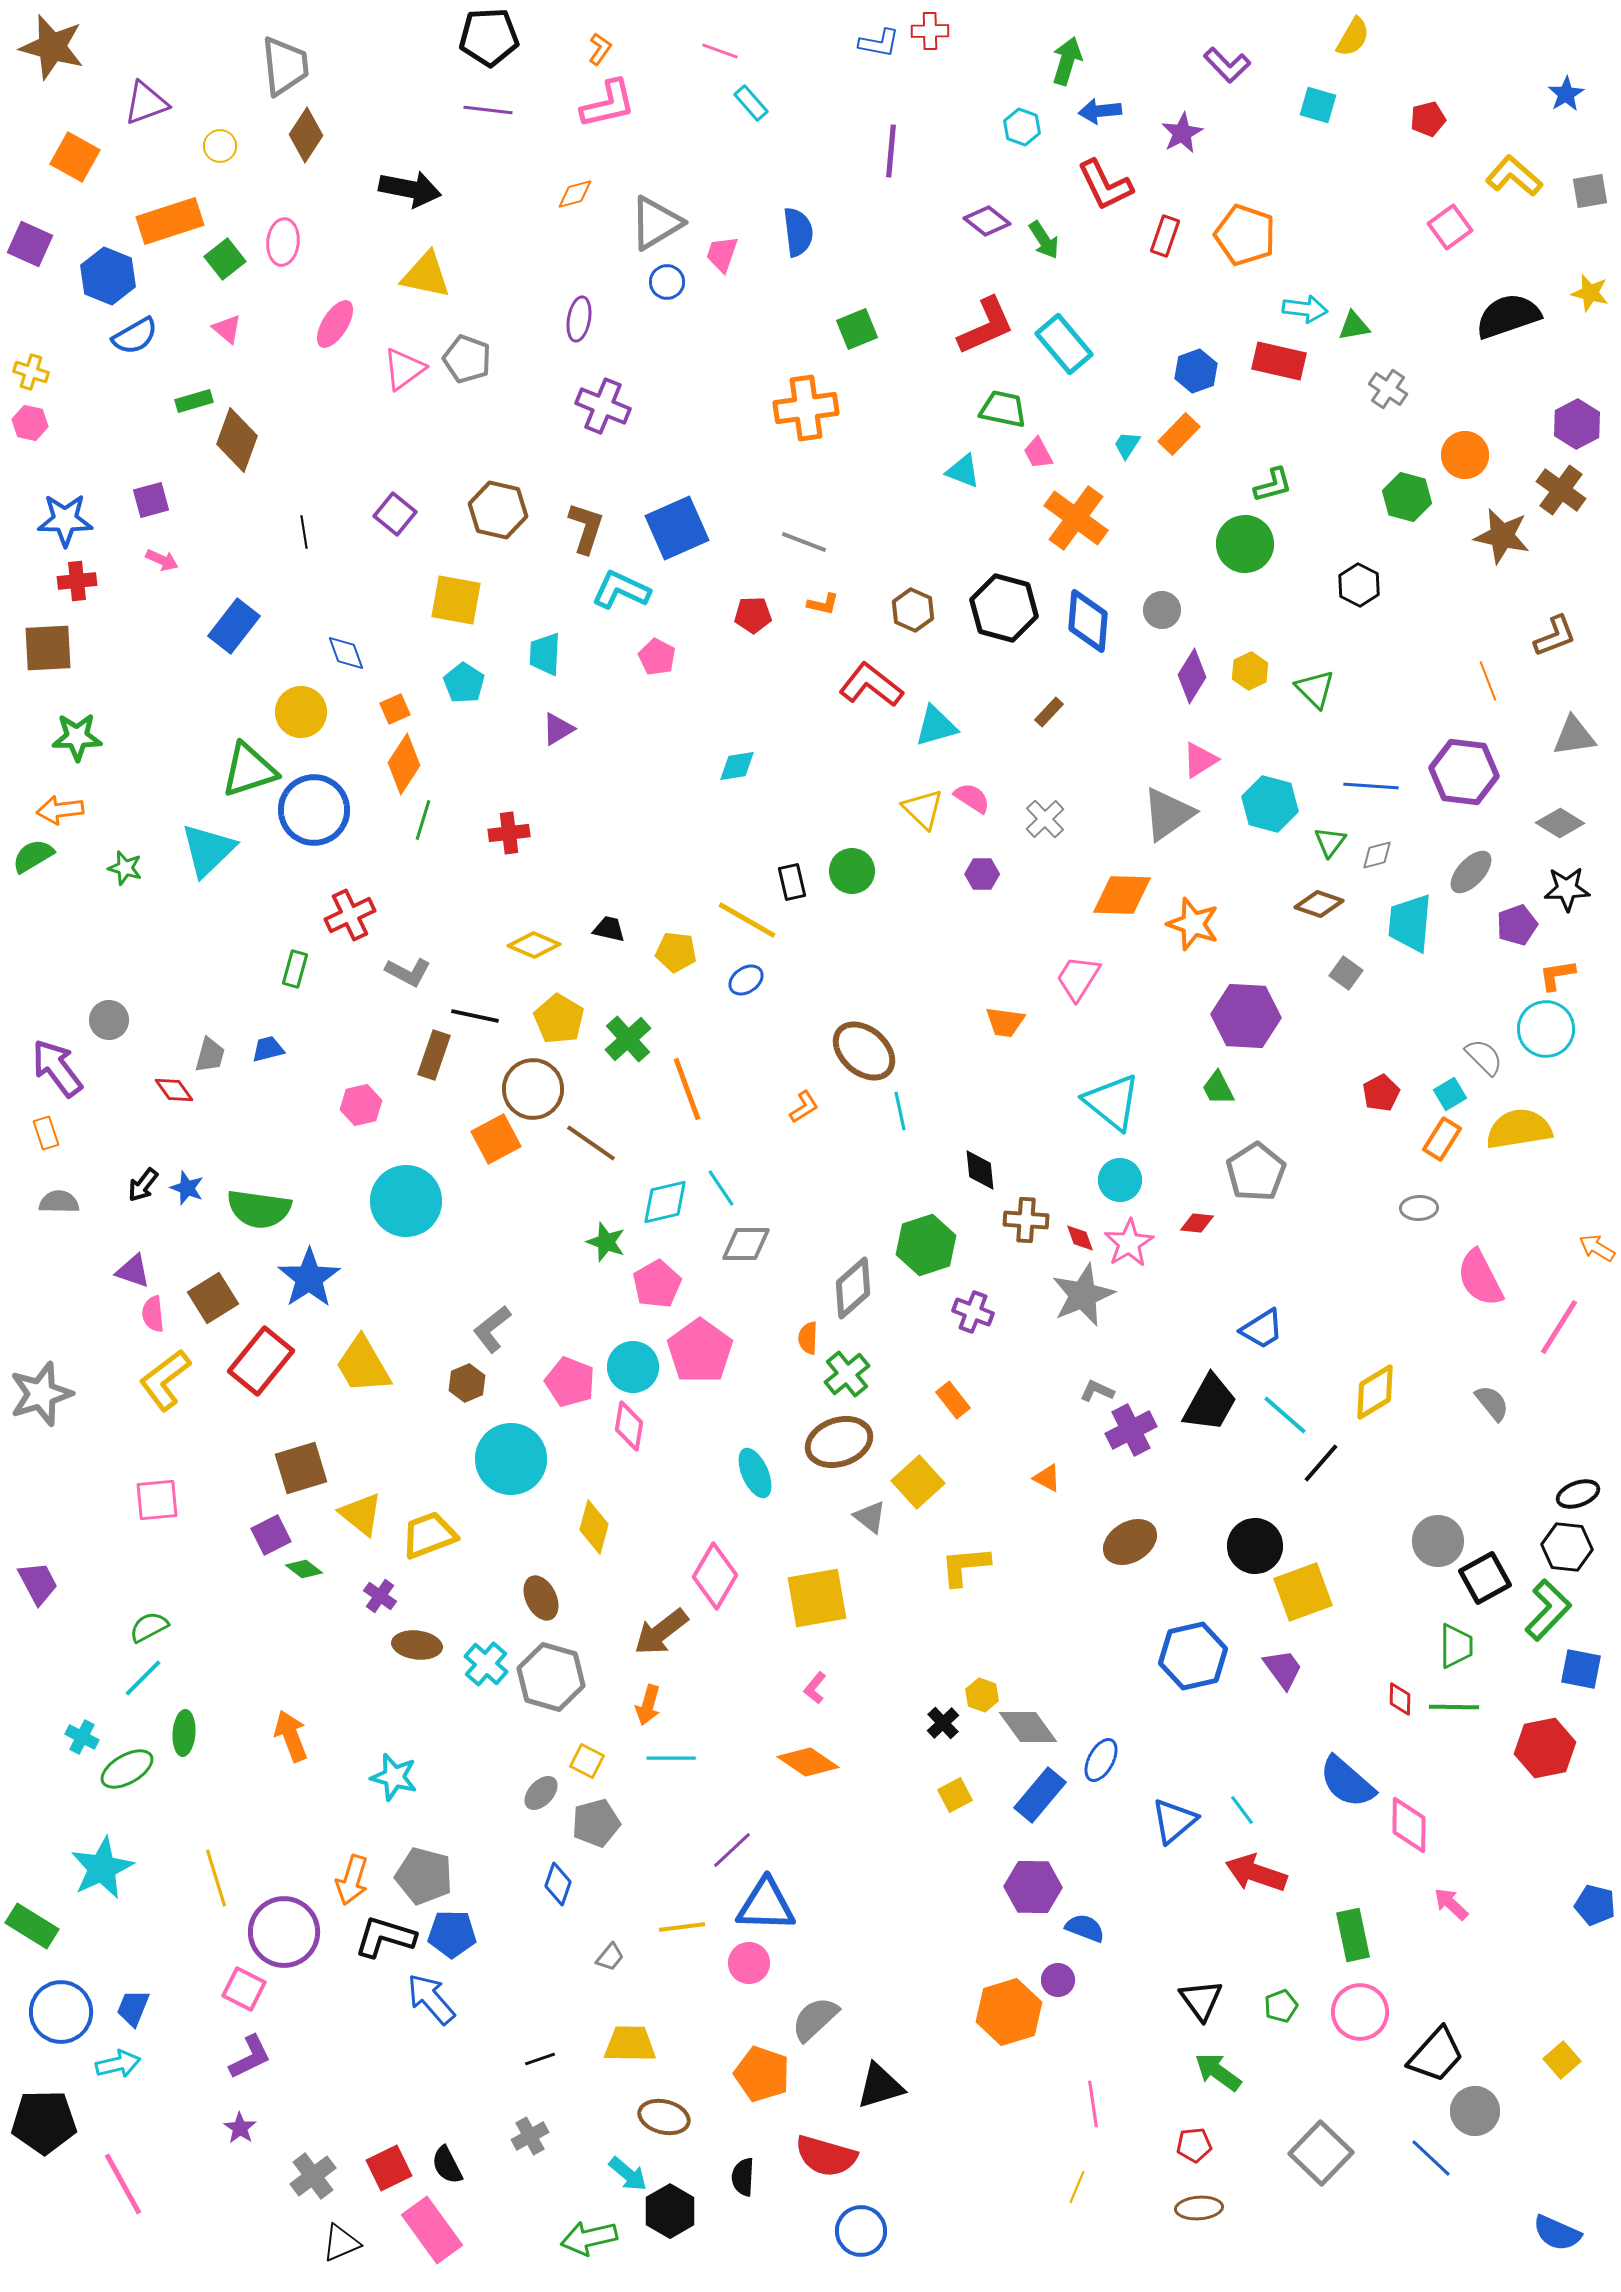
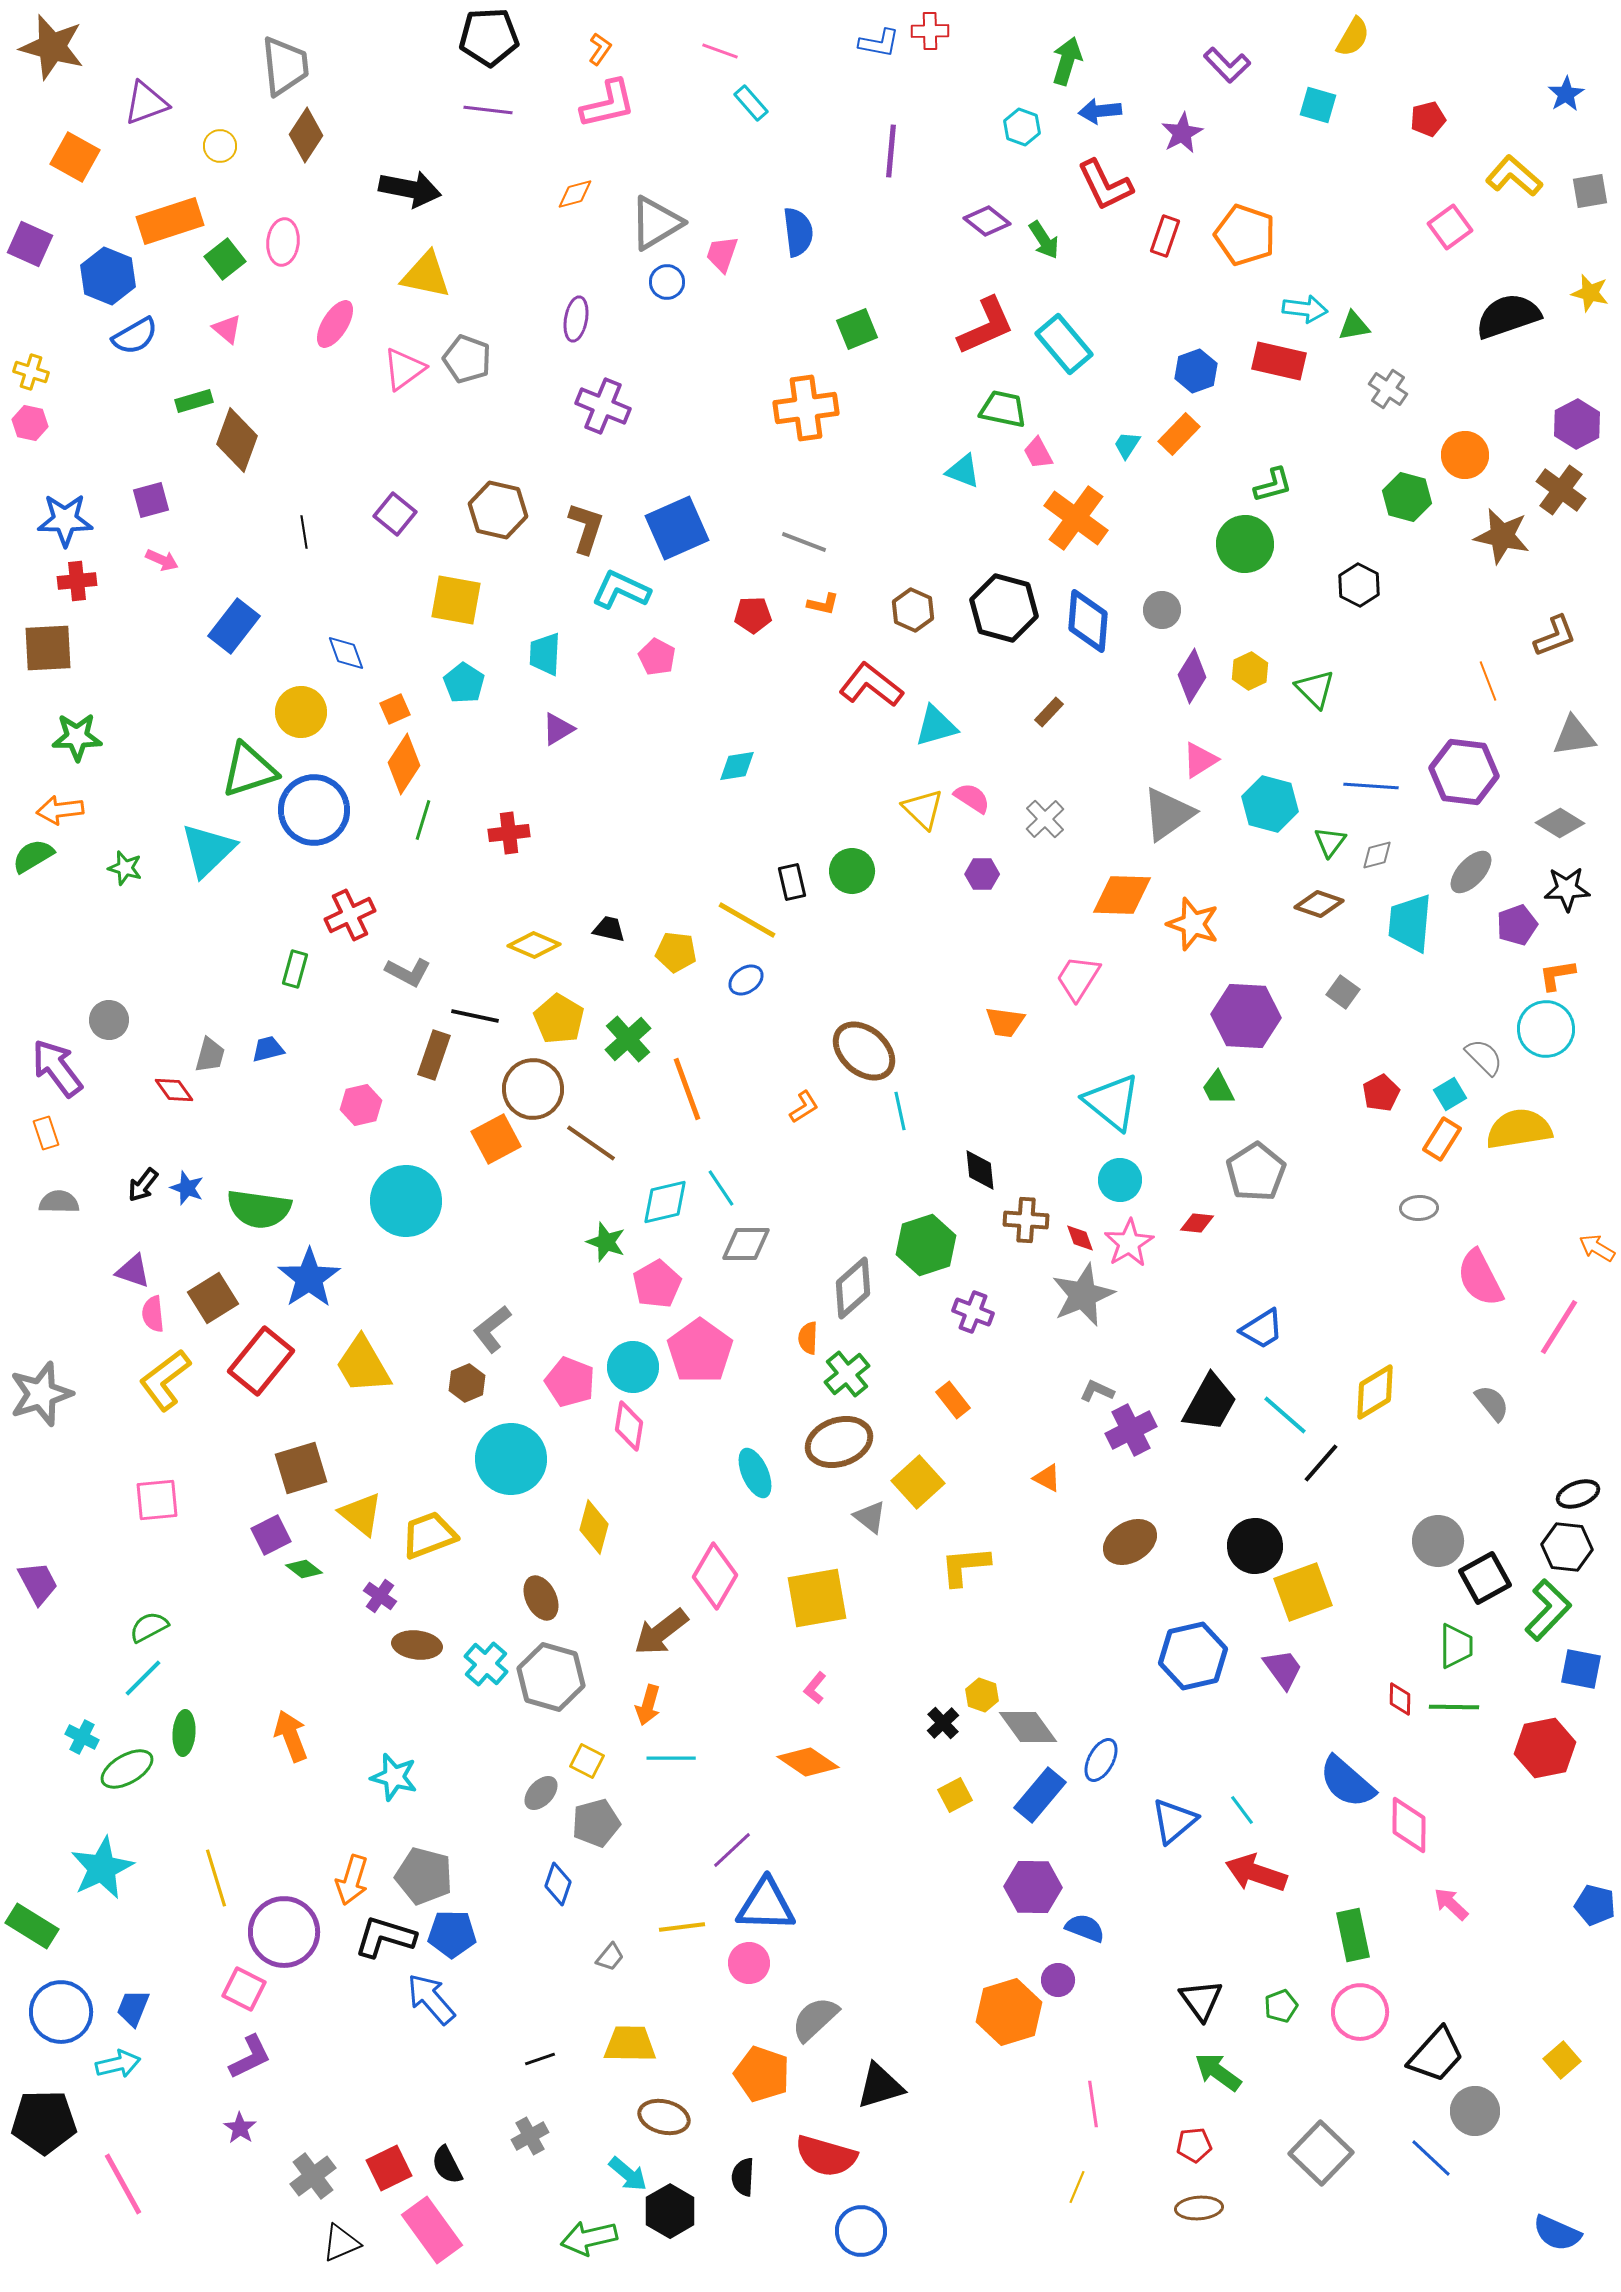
purple ellipse at (579, 319): moved 3 px left
gray square at (1346, 973): moved 3 px left, 19 px down
